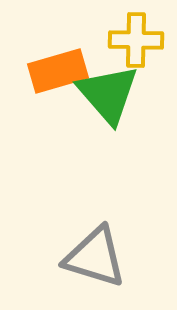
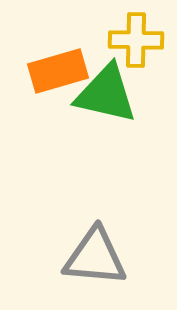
green triangle: moved 2 px left; rotated 36 degrees counterclockwise
gray triangle: rotated 12 degrees counterclockwise
